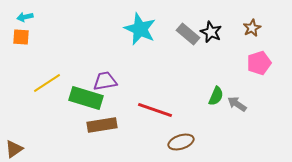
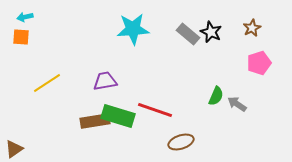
cyan star: moved 7 px left; rotated 28 degrees counterclockwise
green rectangle: moved 32 px right, 18 px down
brown rectangle: moved 7 px left, 4 px up
